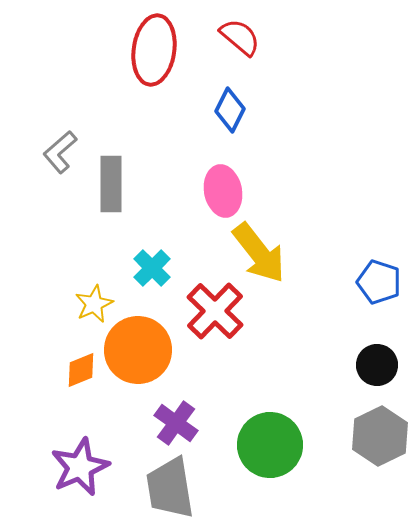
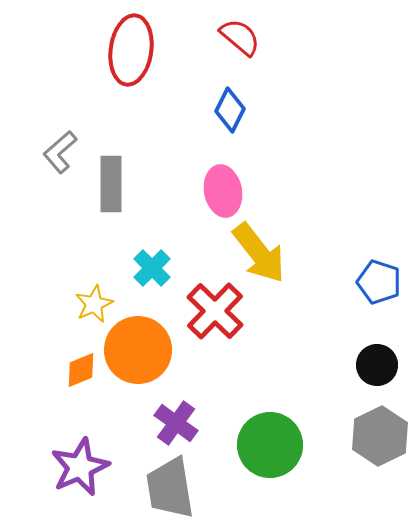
red ellipse: moved 23 px left
